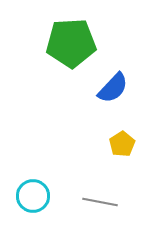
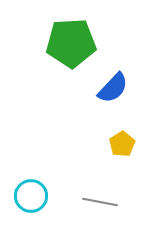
cyan circle: moved 2 px left
